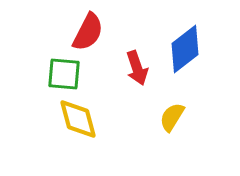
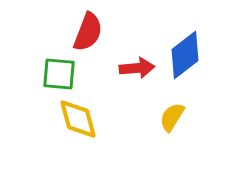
red semicircle: rotated 6 degrees counterclockwise
blue diamond: moved 6 px down
red arrow: rotated 76 degrees counterclockwise
green square: moved 5 px left
